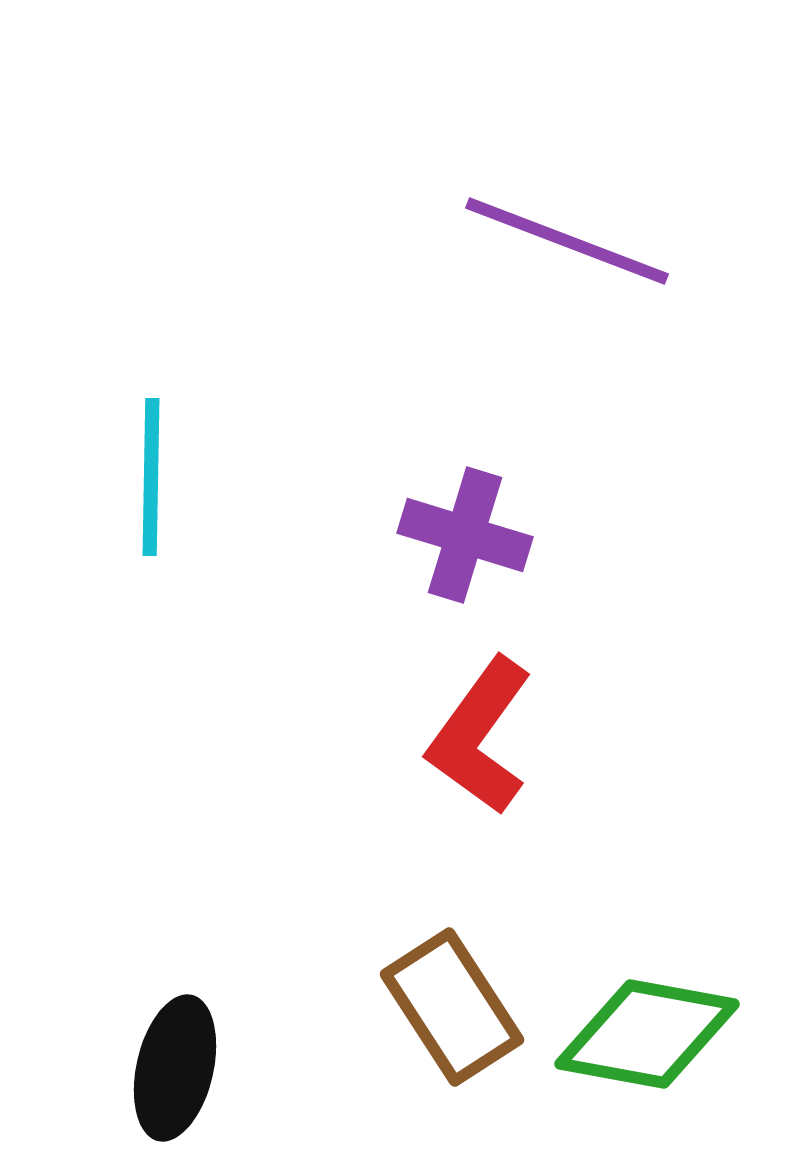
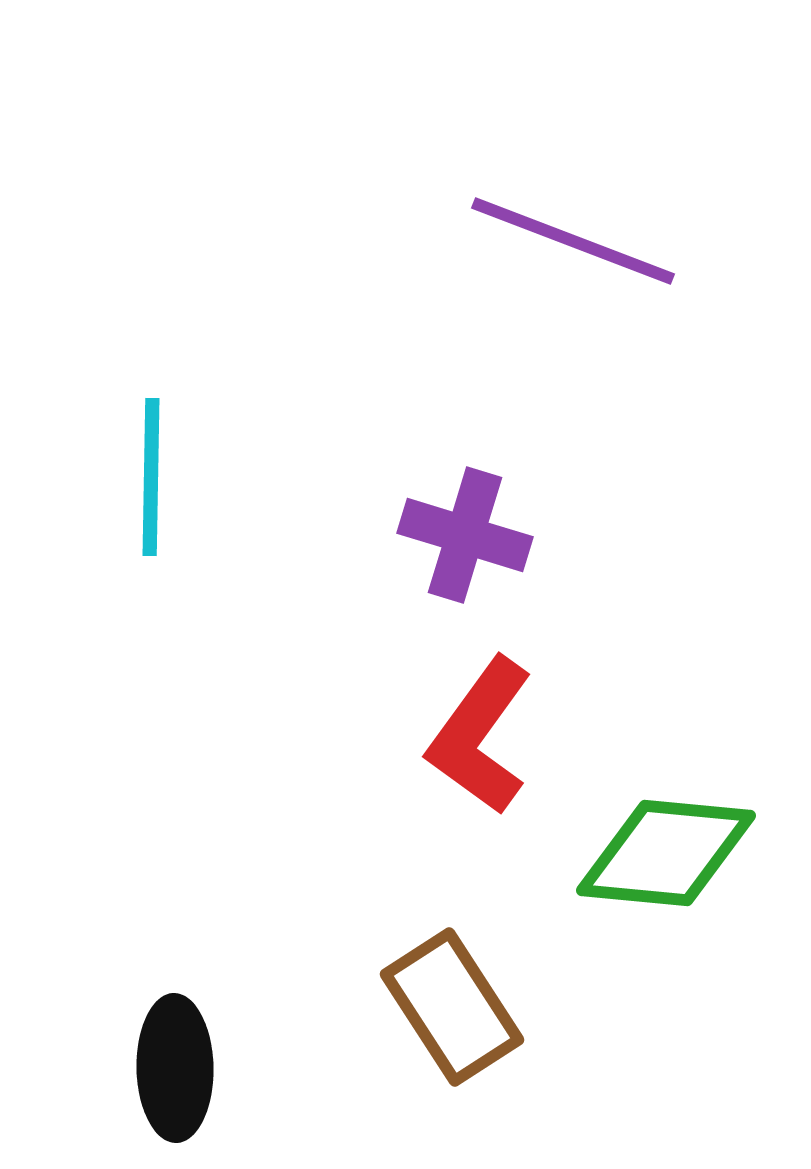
purple line: moved 6 px right
green diamond: moved 19 px right, 181 px up; rotated 5 degrees counterclockwise
black ellipse: rotated 14 degrees counterclockwise
